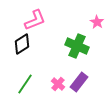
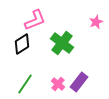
pink star: moved 1 px left; rotated 16 degrees clockwise
green cross: moved 15 px left, 3 px up; rotated 15 degrees clockwise
